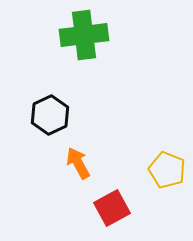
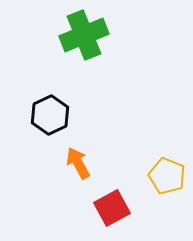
green cross: rotated 15 degrees counterclockwise
yellow pentagon: moved 6 px down
